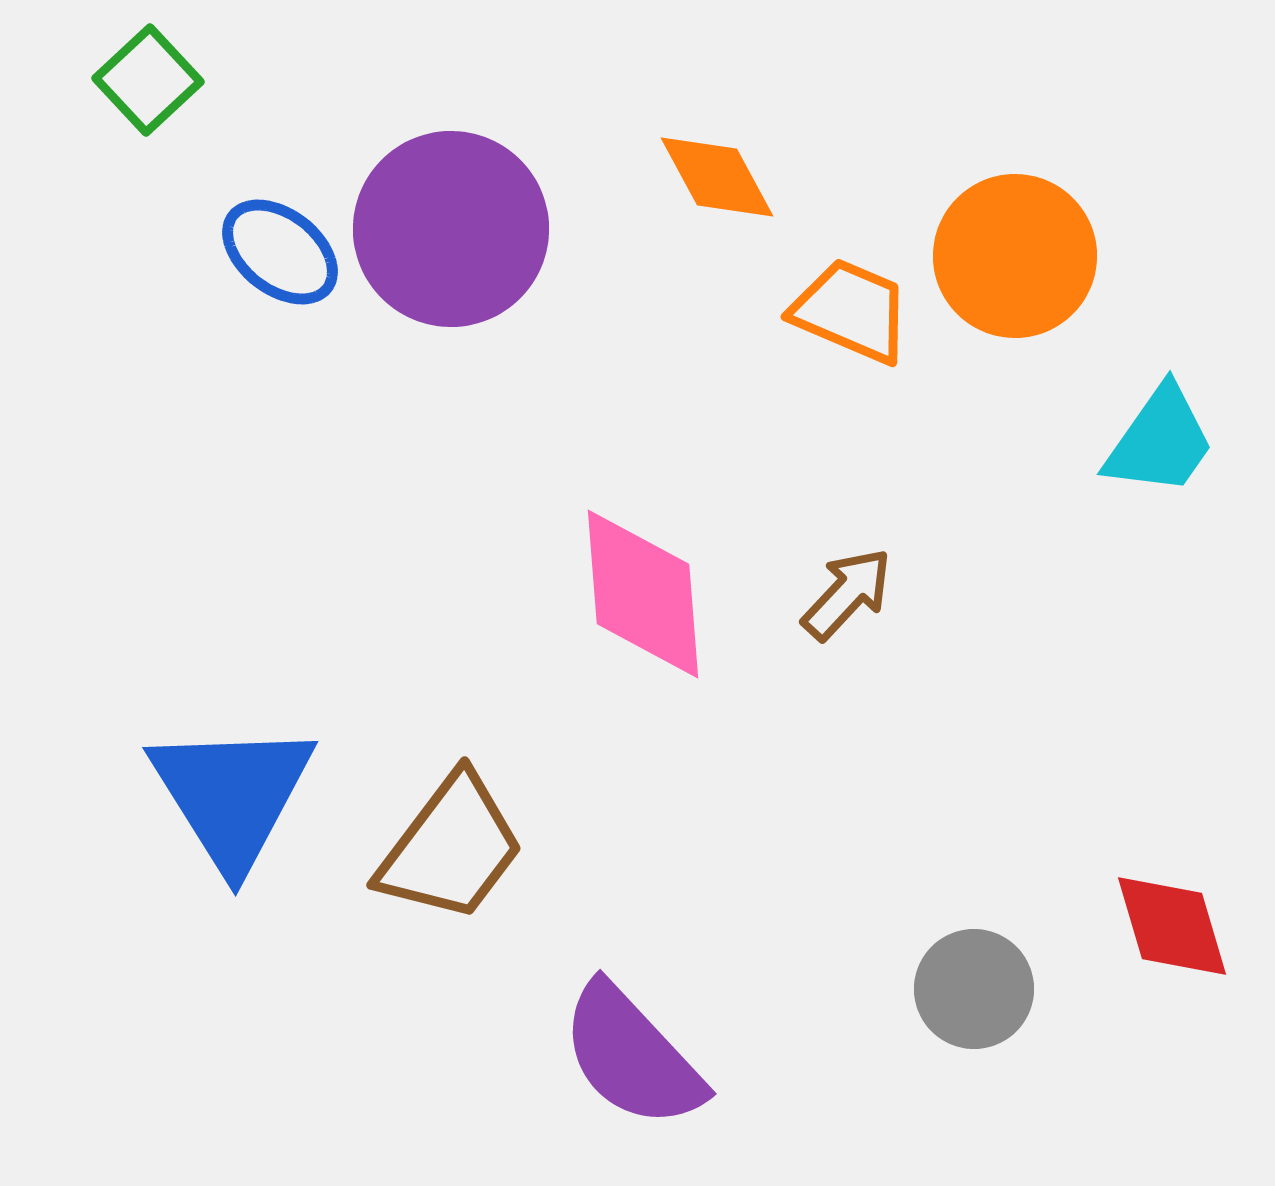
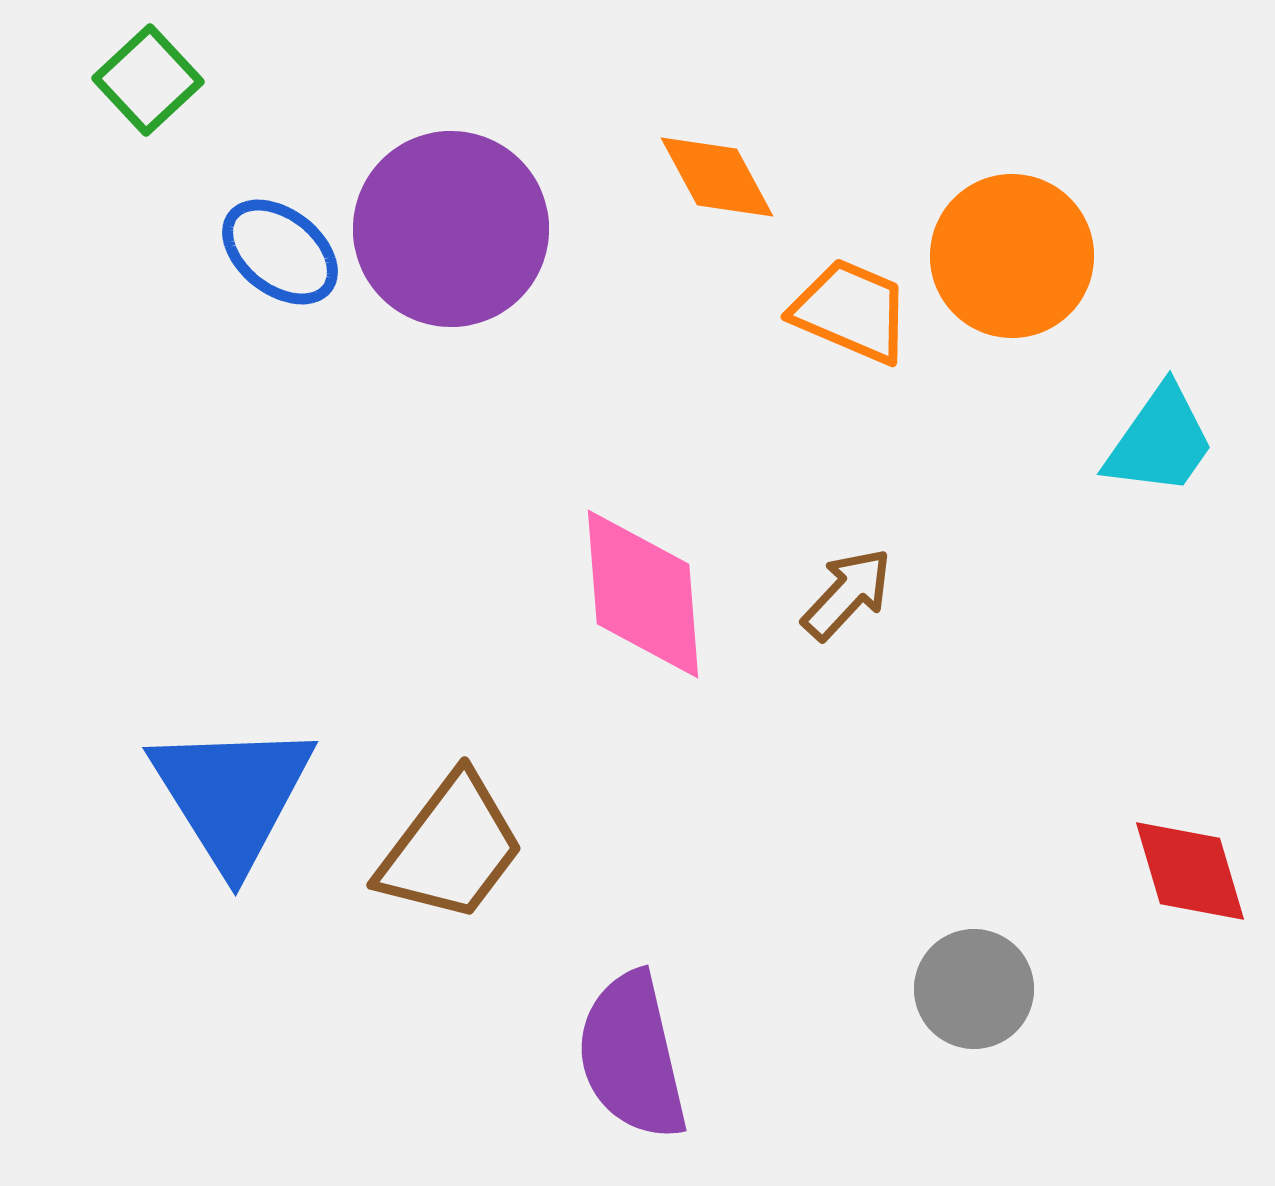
orange circle: moved 3 px left
red diamond: moved 18 px right, 55 px up
purple semicircle: rotated 30 degrees clockwise
